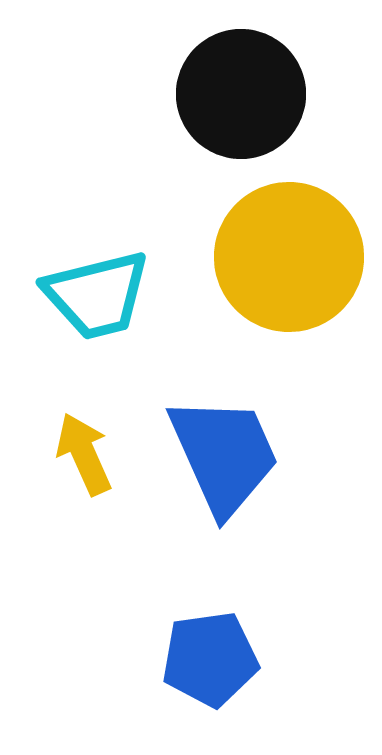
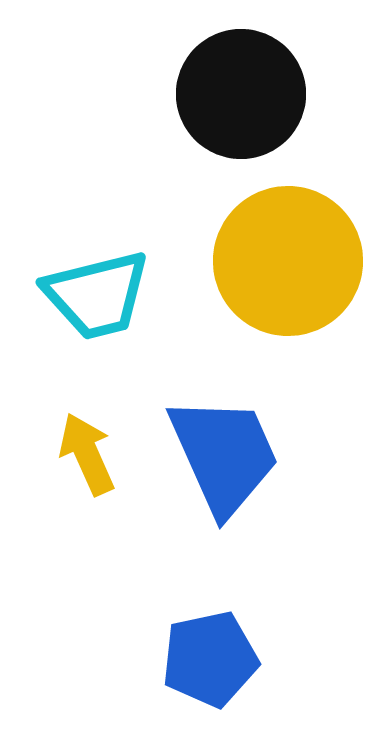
yellow circle: moved 1 px left, 4 px down
yellow arrow: moved 3 px right
blue pentagon: rotated 4 degrees counterclockwise
